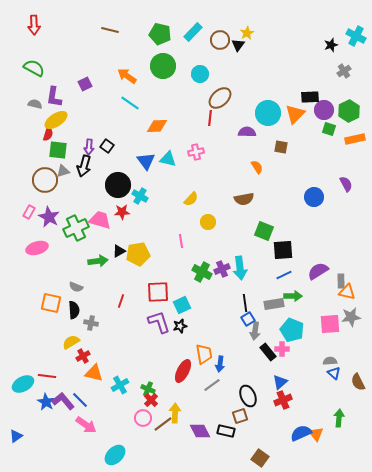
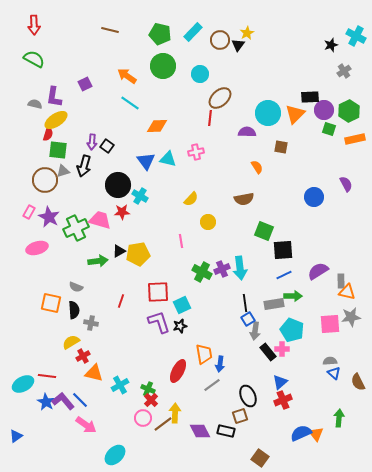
green semicircle at (34, 68): moved 9 px up
purple arrow at (89, 147): moved 3 px right, 5 px up
red ellipse at (183, 371): moved 5 px left
